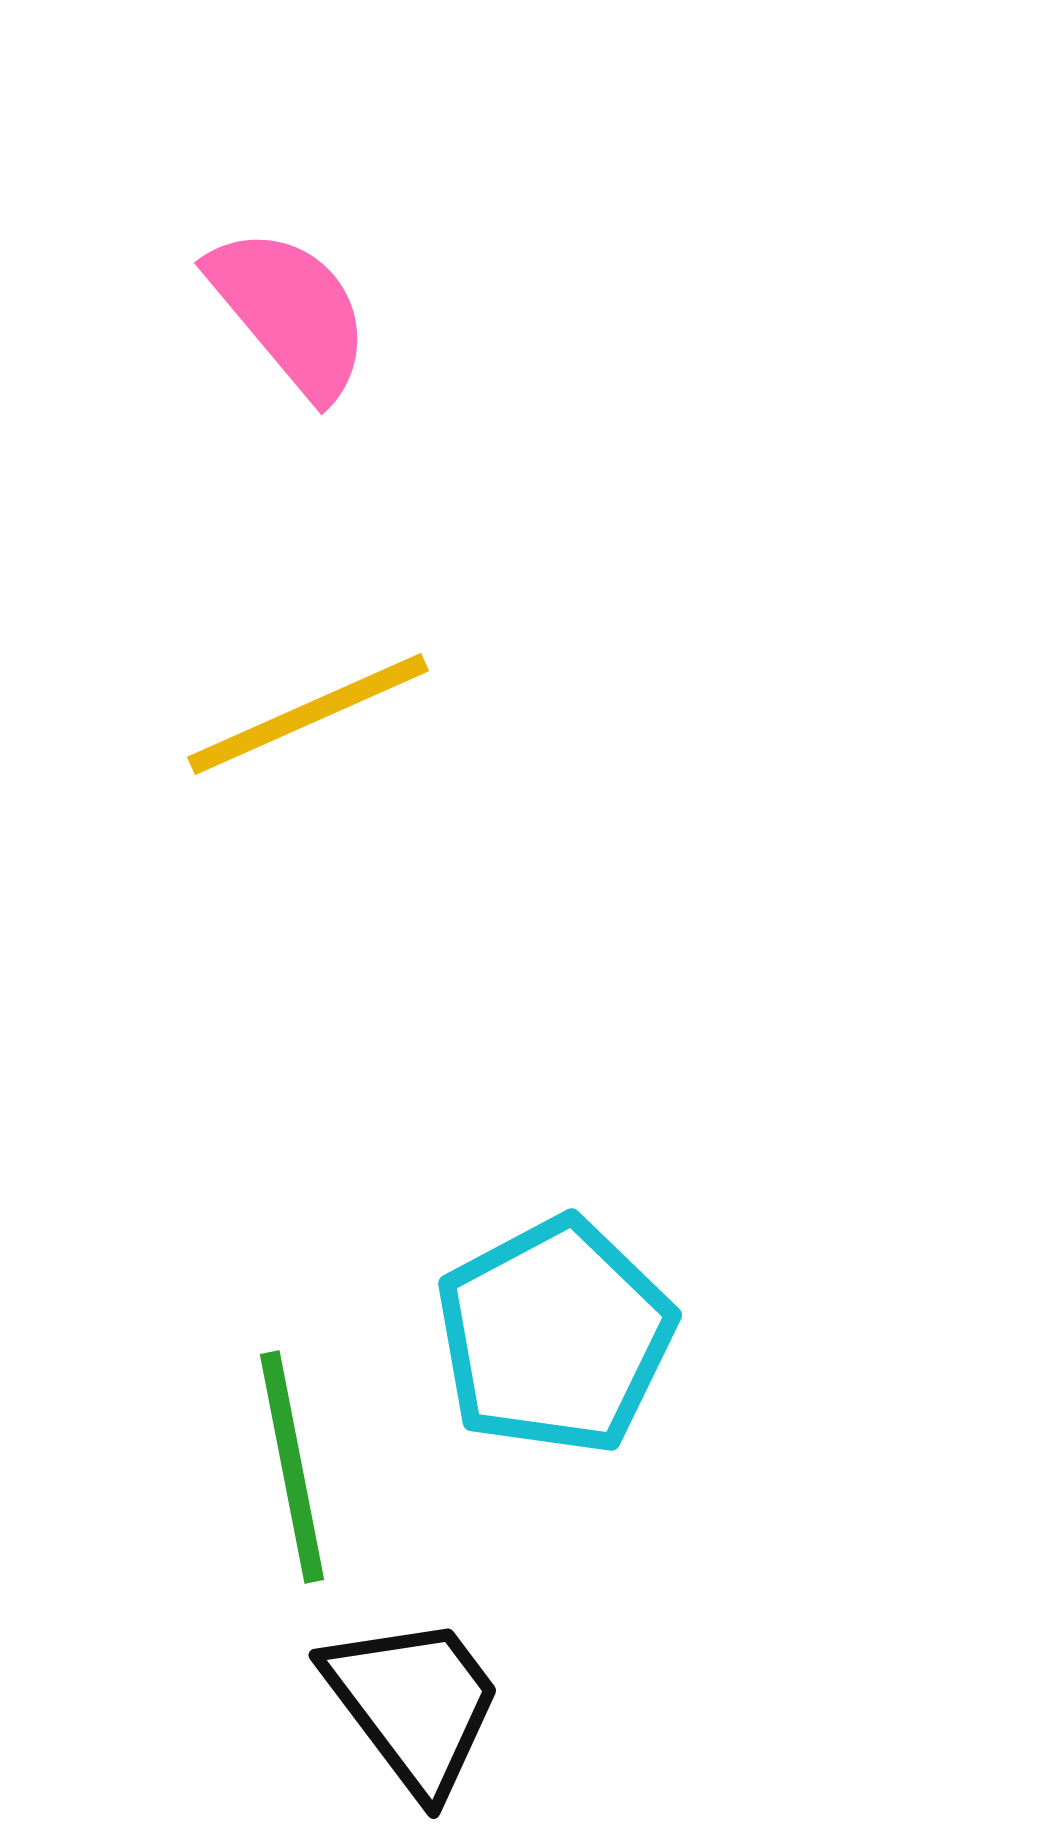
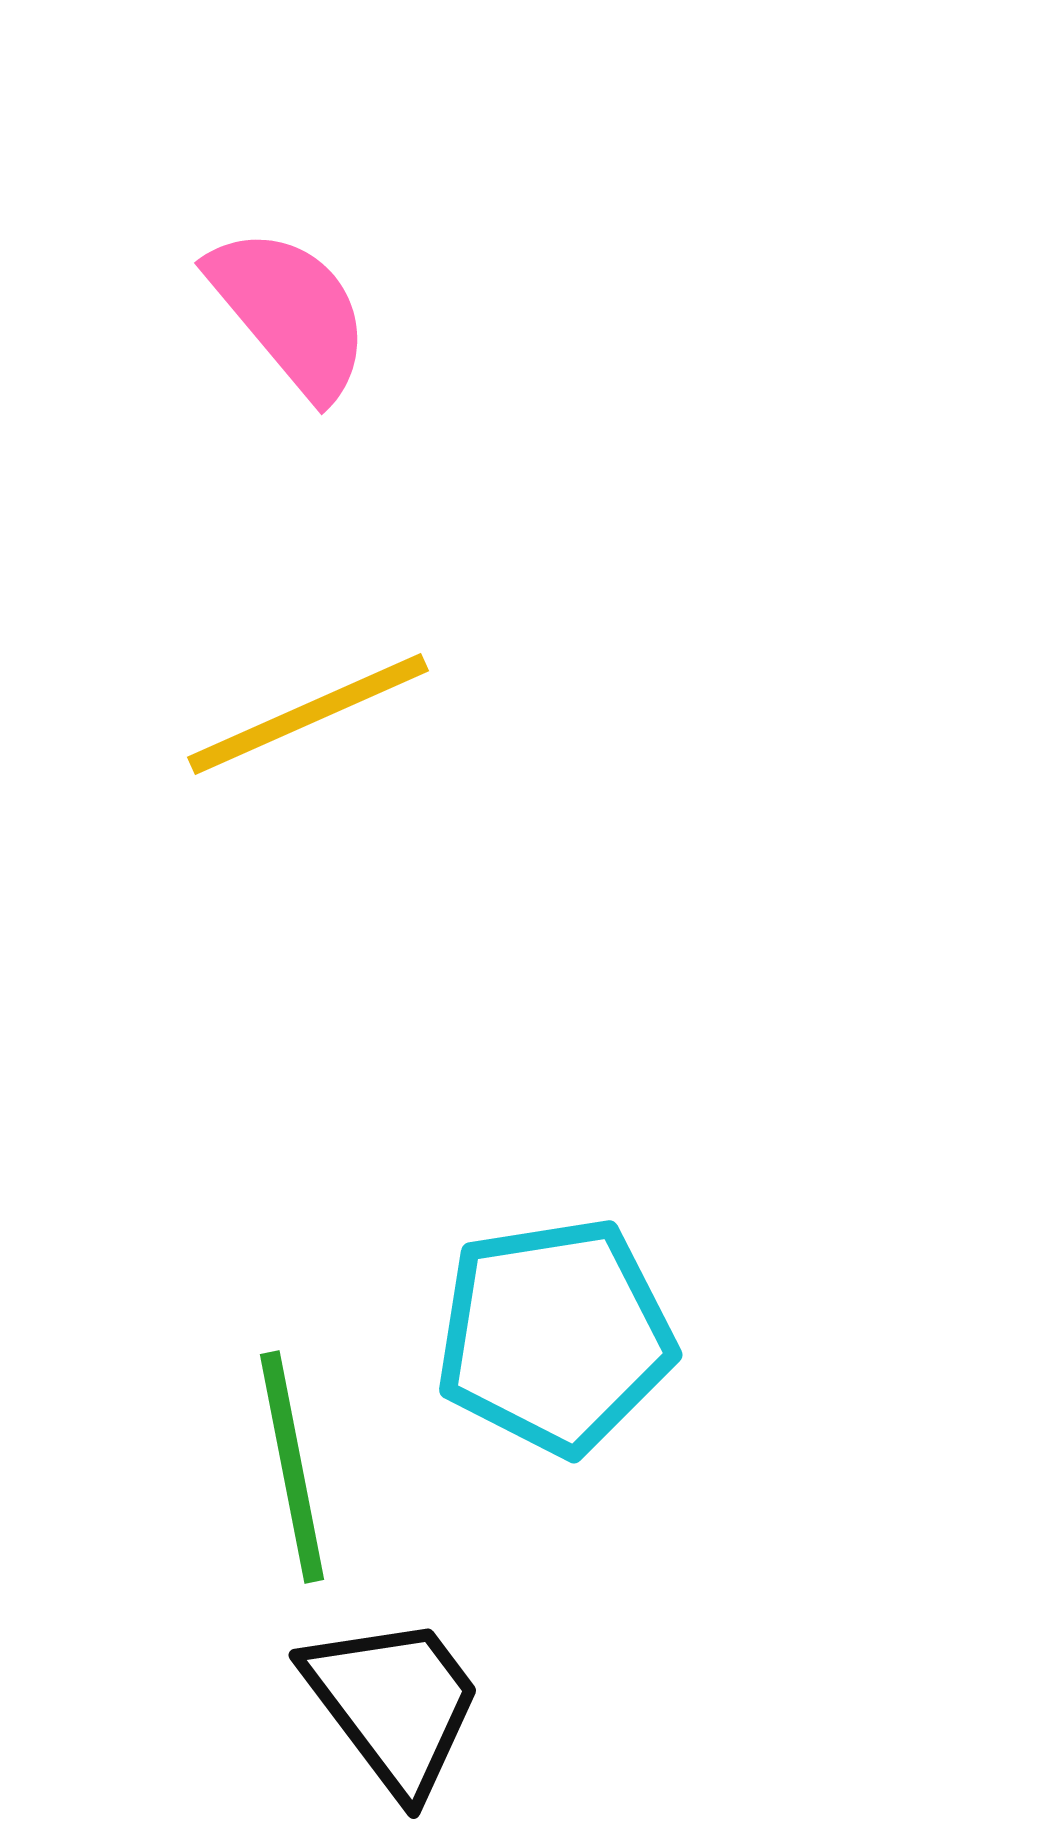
cyan pentagon: rotated 19 degrees clockwise
black trapezoid: moved 20 px left
